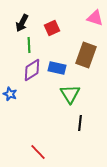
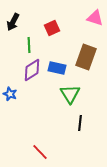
black arrow: moved 9 px left, 1 px up
brown rectangle: moved 2 px down
red line: moved 2 px right
